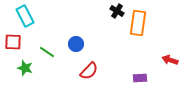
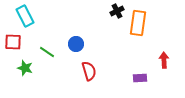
black cross: rotated 32 degrees clockwise
red arrow: moved 6 px left; rotated 70 degrees clockwise
red semicircle: rotated 60 degrees counterclockwise
